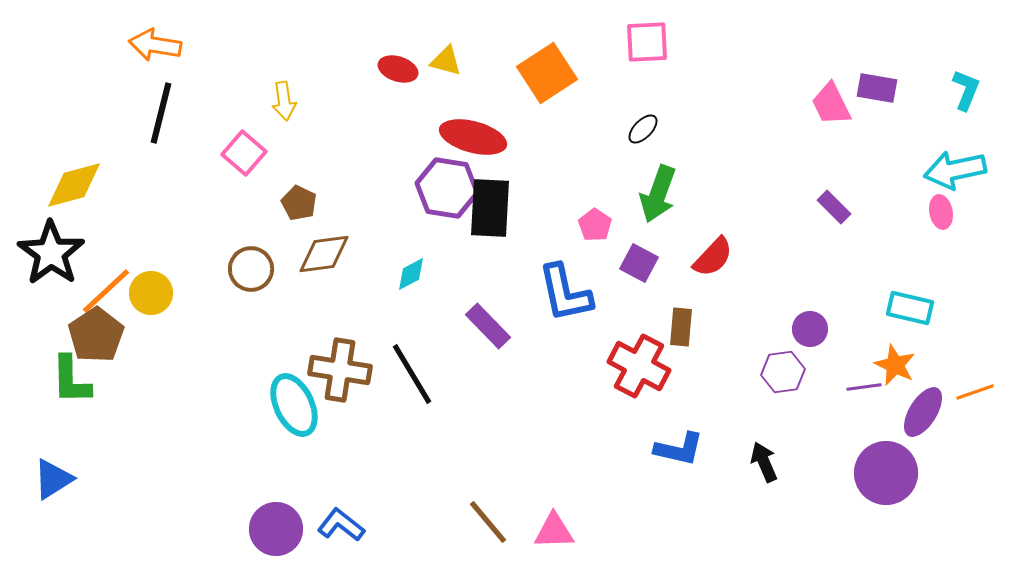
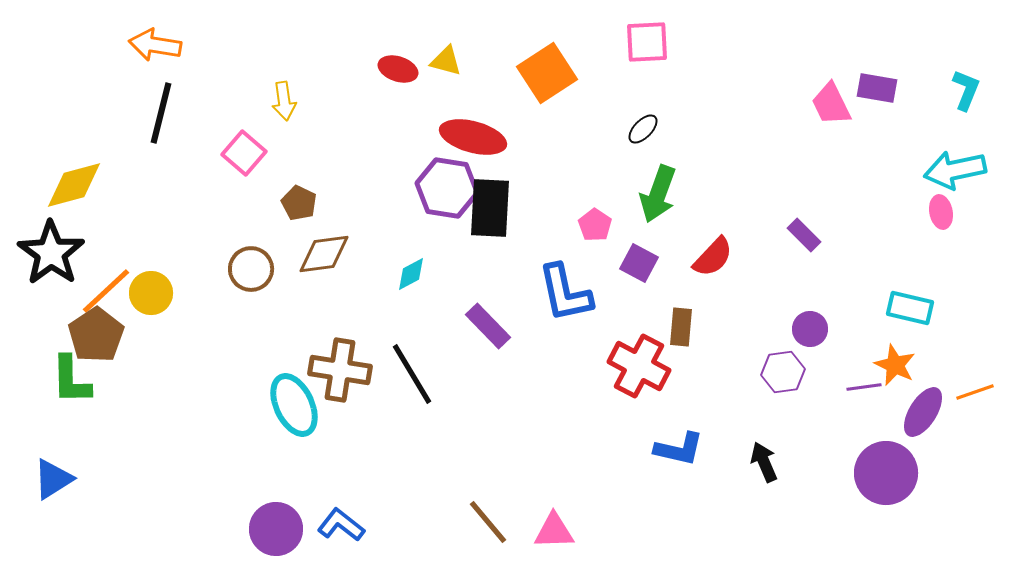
purple rectangle at (834, 207): moved 30 px left, 28 px down
